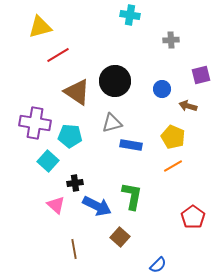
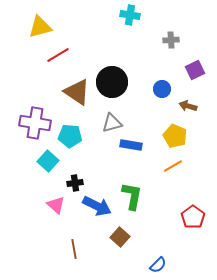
purple square: moved 6 px left, 5 px up; rotated 12 degrees counterclockwise
black circle: moved 3 px left, 1 px down
yellow pentagon: moved 2 px right, 1 px up
